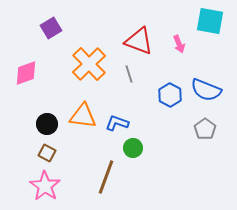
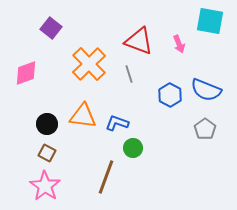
purple square: rotated 20 degrees counterclockwise
